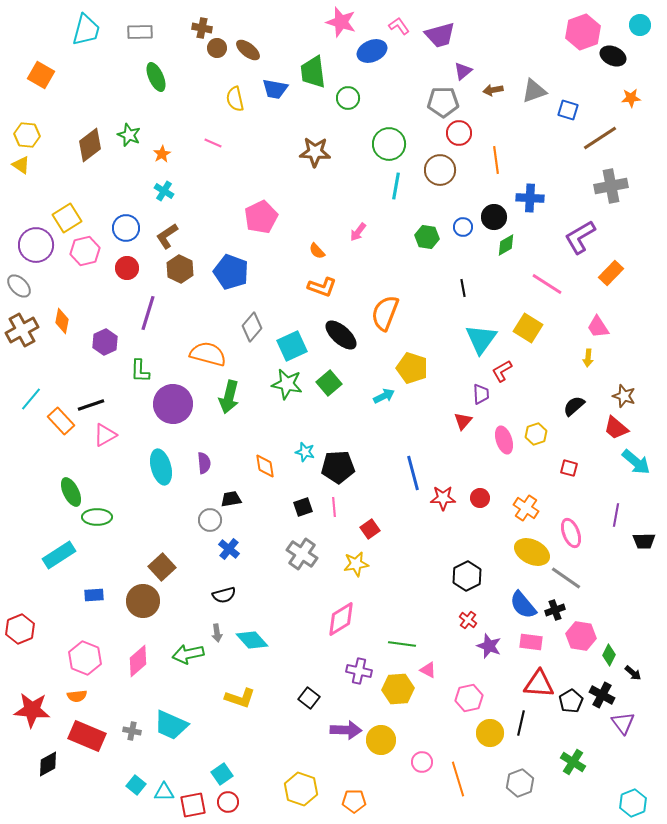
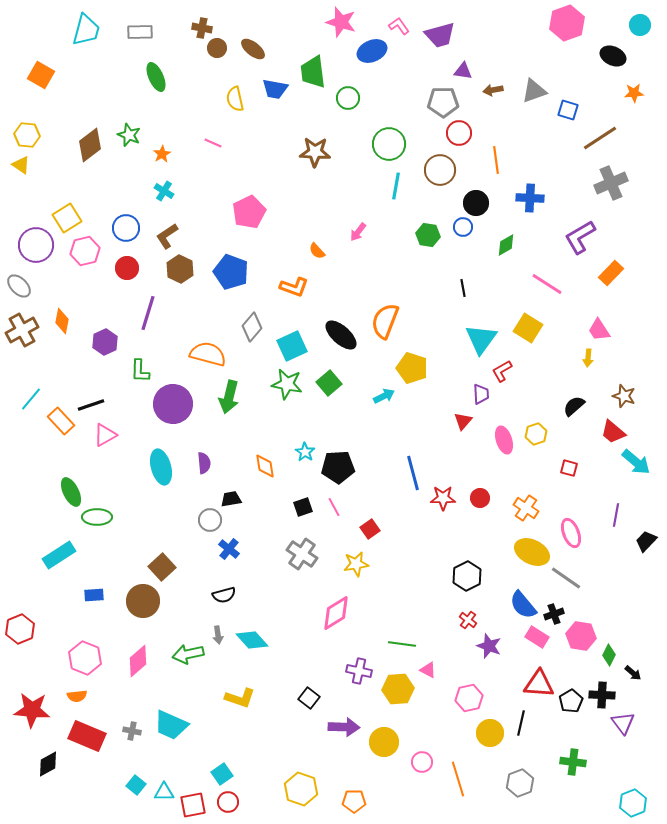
pink hexagon at (583, 32): moved 16 px left, 9 px up
brown ellipse at (248, 50): moved 5 px right, 1 px up
purple triangle at (463, 71): rotated 48 degrees clockwise
orange star at (631, 98): moved 3 px right, 5 px up
gray cross at (611, 186): moved 3 px up; rotated 12 degrees counterclockwise
pink pentagon at (261, 217): moved 12 px left, 5 px up
black circle at (494, 217): moved 18 px left, 14 px up
green hexagon at (427, 237): moved 1 px right, 2 px up
orange L-shape at (322, 287): moved 28 px left
orange semicircle at (385, 313): moved 8 px down
pink trapezoid at (598, 327): moved 1 px right, 3 px down
red trapezoid at (616, 428): moved 3 px left, 4 px down
cyan star at (305, 452): rotated 18 degrees clockwise
pink line at (334, 507): rotated 24 degrees counterclockwise
black trapezoid at (644, 541): moved 2 px right; rotated 135 degrees clockwise
black cross at (555, 610): moved 1 px left, 4 px down
pink diamond at (341, 619): moved 5 px left, 6 px up
gray arrow at (217, 633): moved 1 px right, 2 px down
pink rectangle at (531, 642): moved 6 px right, 5 px up; rotated 25 degrees clockwise
black cross at (602, 695): rotated 25 degrees counterclockwise
purple arrow at (346, 730): moved 2 px left, 3 px up
yellow circle at (381, 740): moved 3 px right, 2 px down
green cross at (573, 762): rotated 25 degrees counterclockwise
